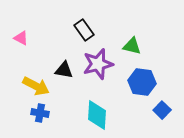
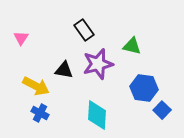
pink triangle: rotated 35 degrees clockwise
blue hexagon: moved 2 px right, 6 px down
blue cross: rotated 18 degrees clockwise
